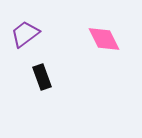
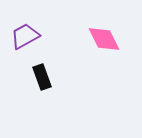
purple trapezoid: moved 2 px down; rotated 8 degrees clockwise
